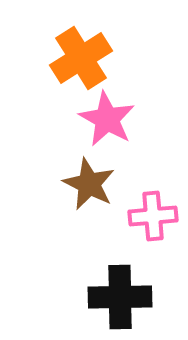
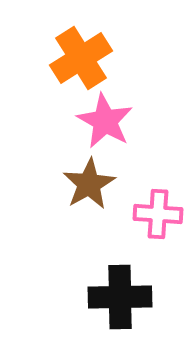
pink star: moved 2 px left, 2 px down
brown star: rotated 16 degrees clockwise
pink cross: moved 5 px right, 2 px up; rotated 9 degrees clockwise
